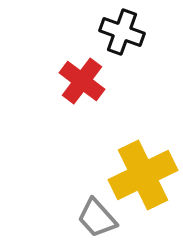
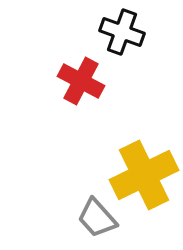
red cross: moved 1 px left; rotated 9 degrees counterclockwise
yellow cross: moved 1 px right
